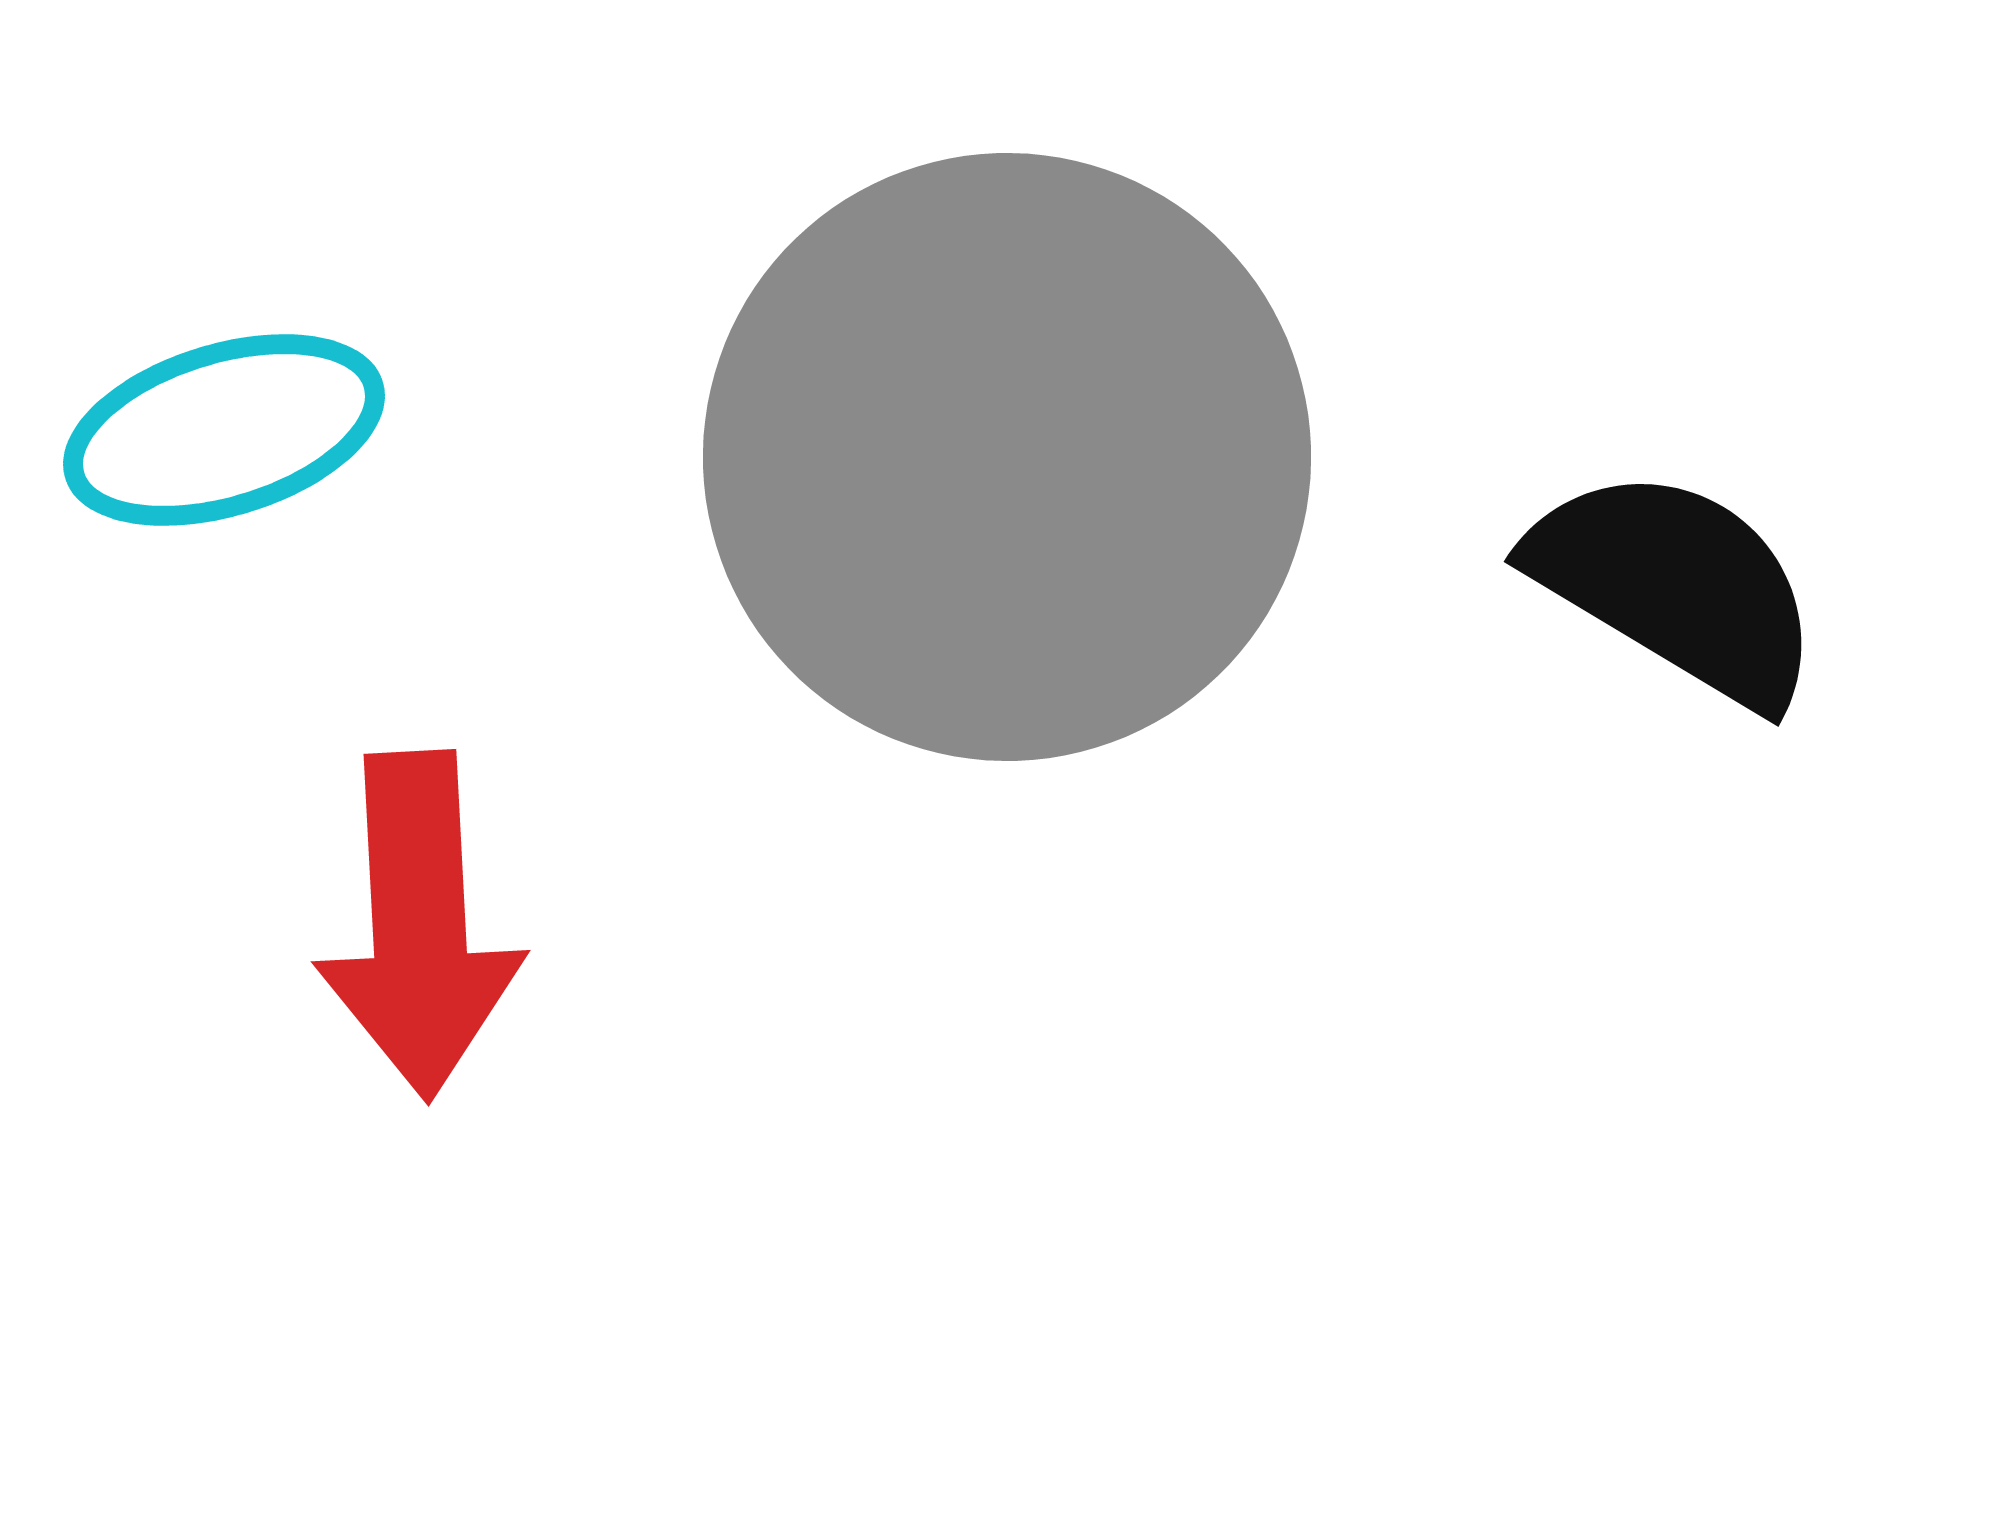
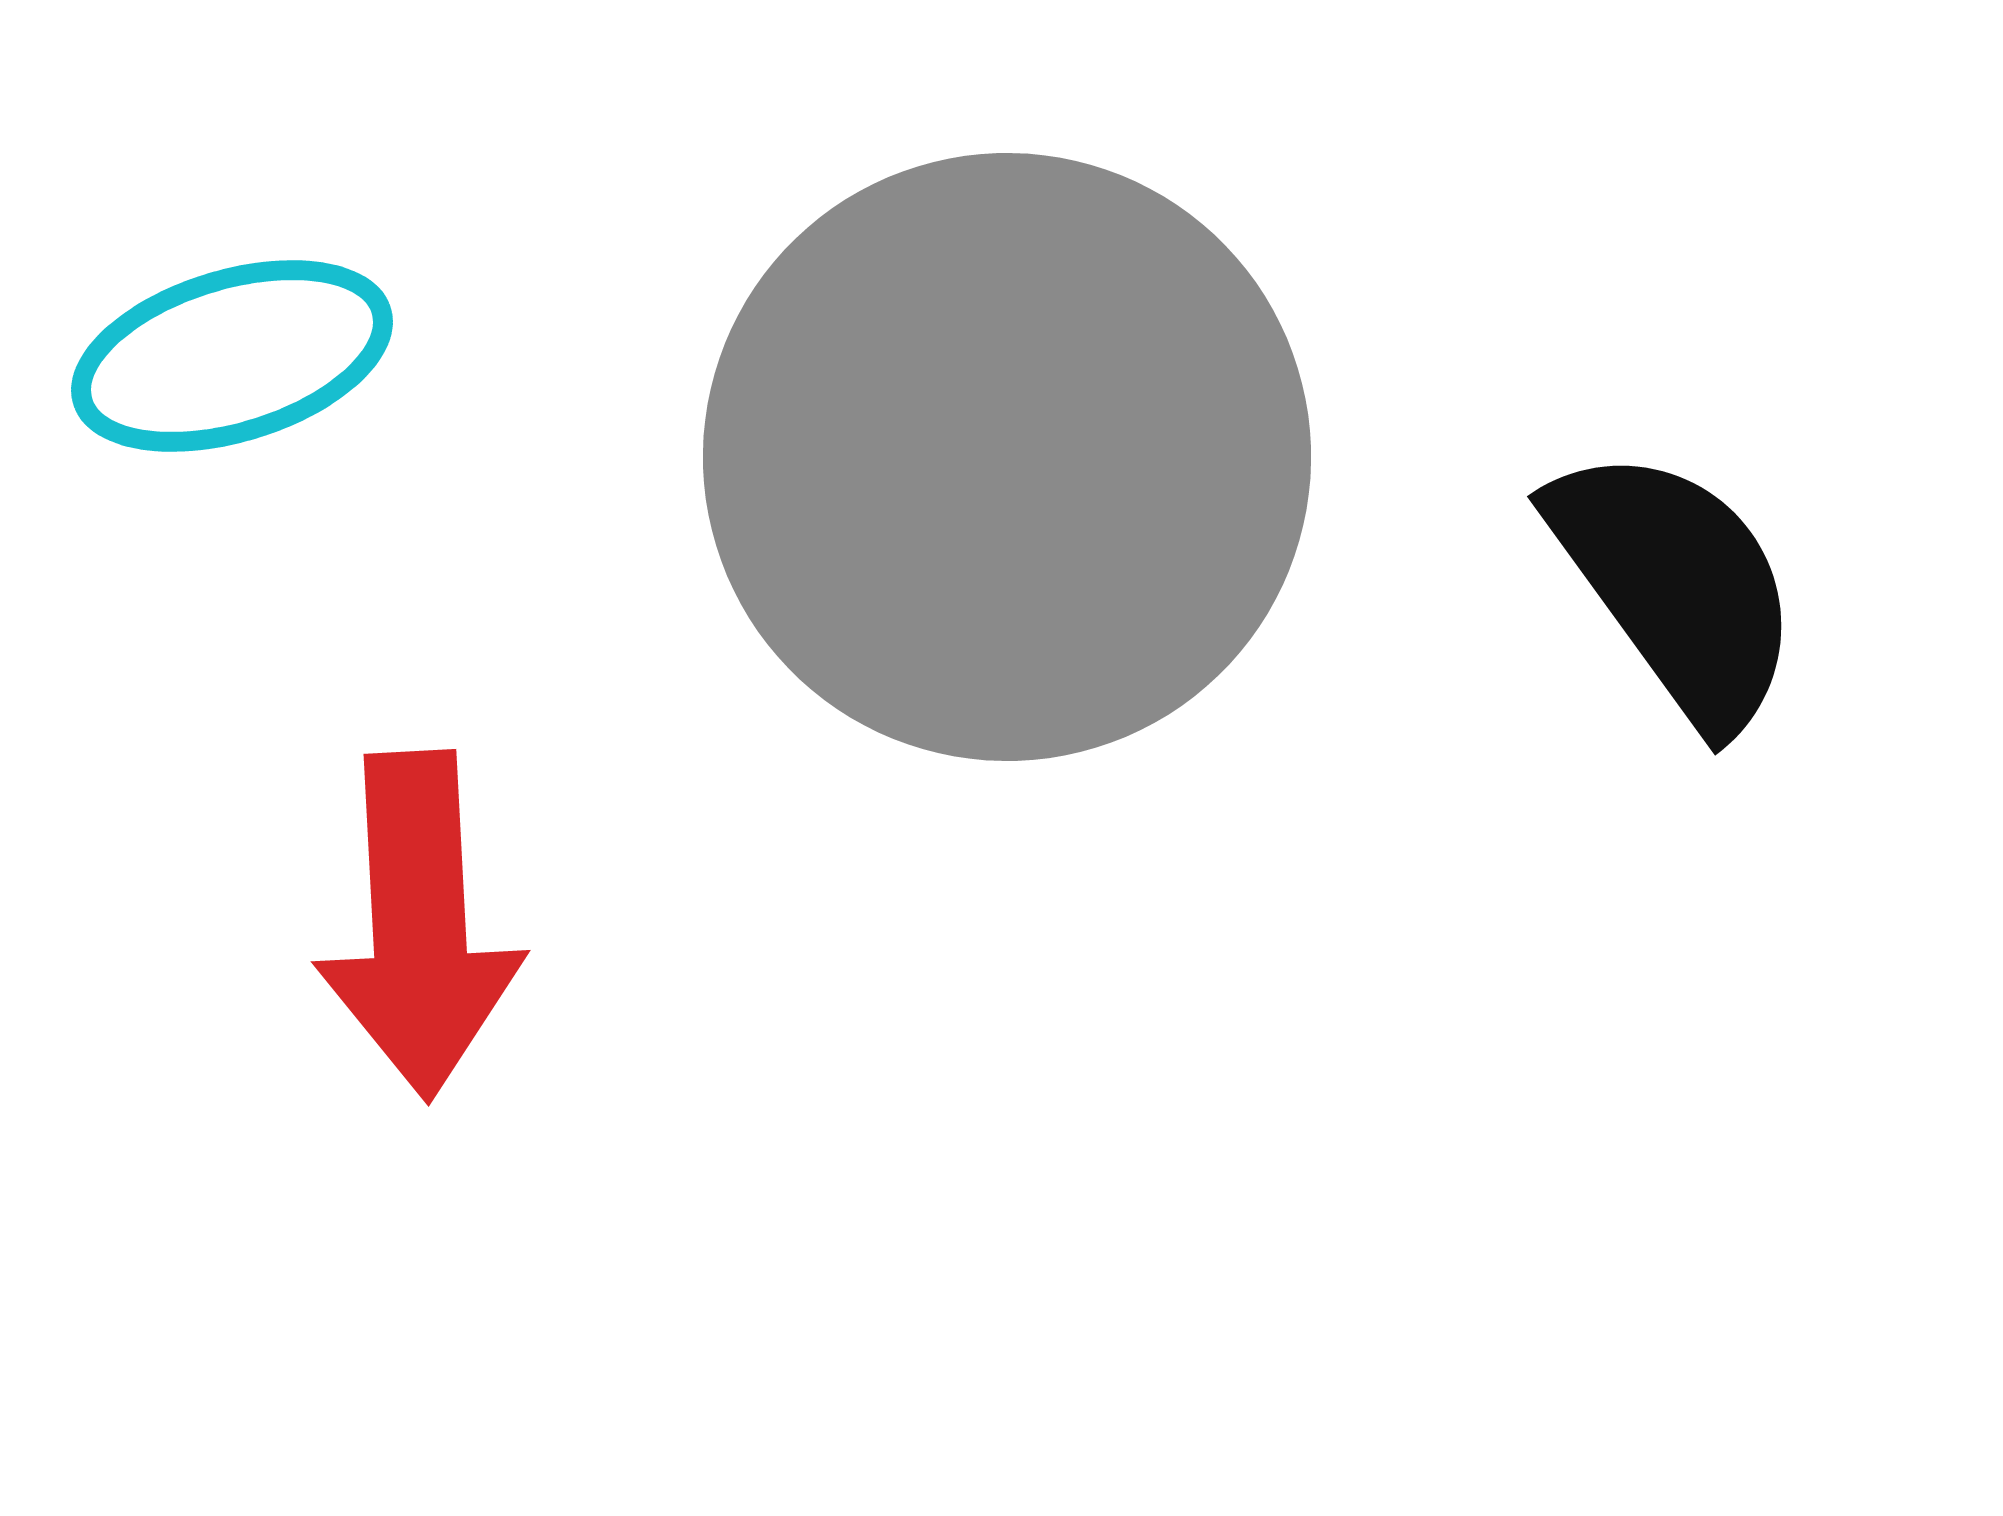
cyan ellipse: moved 8 px right, 74 px up
black semicircle: rotated 23 degrees clockwise
